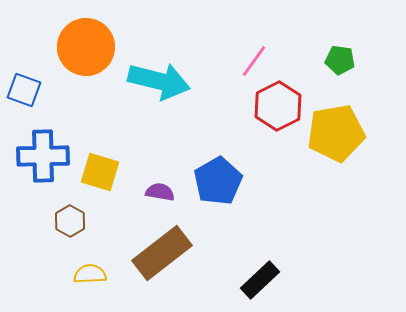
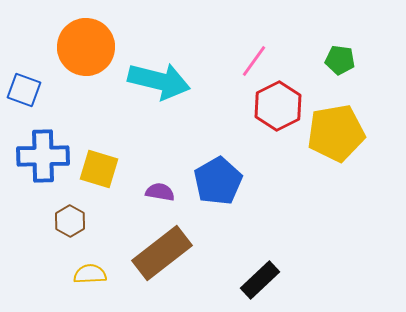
yellow square: moved 1 px left, 3 px up
